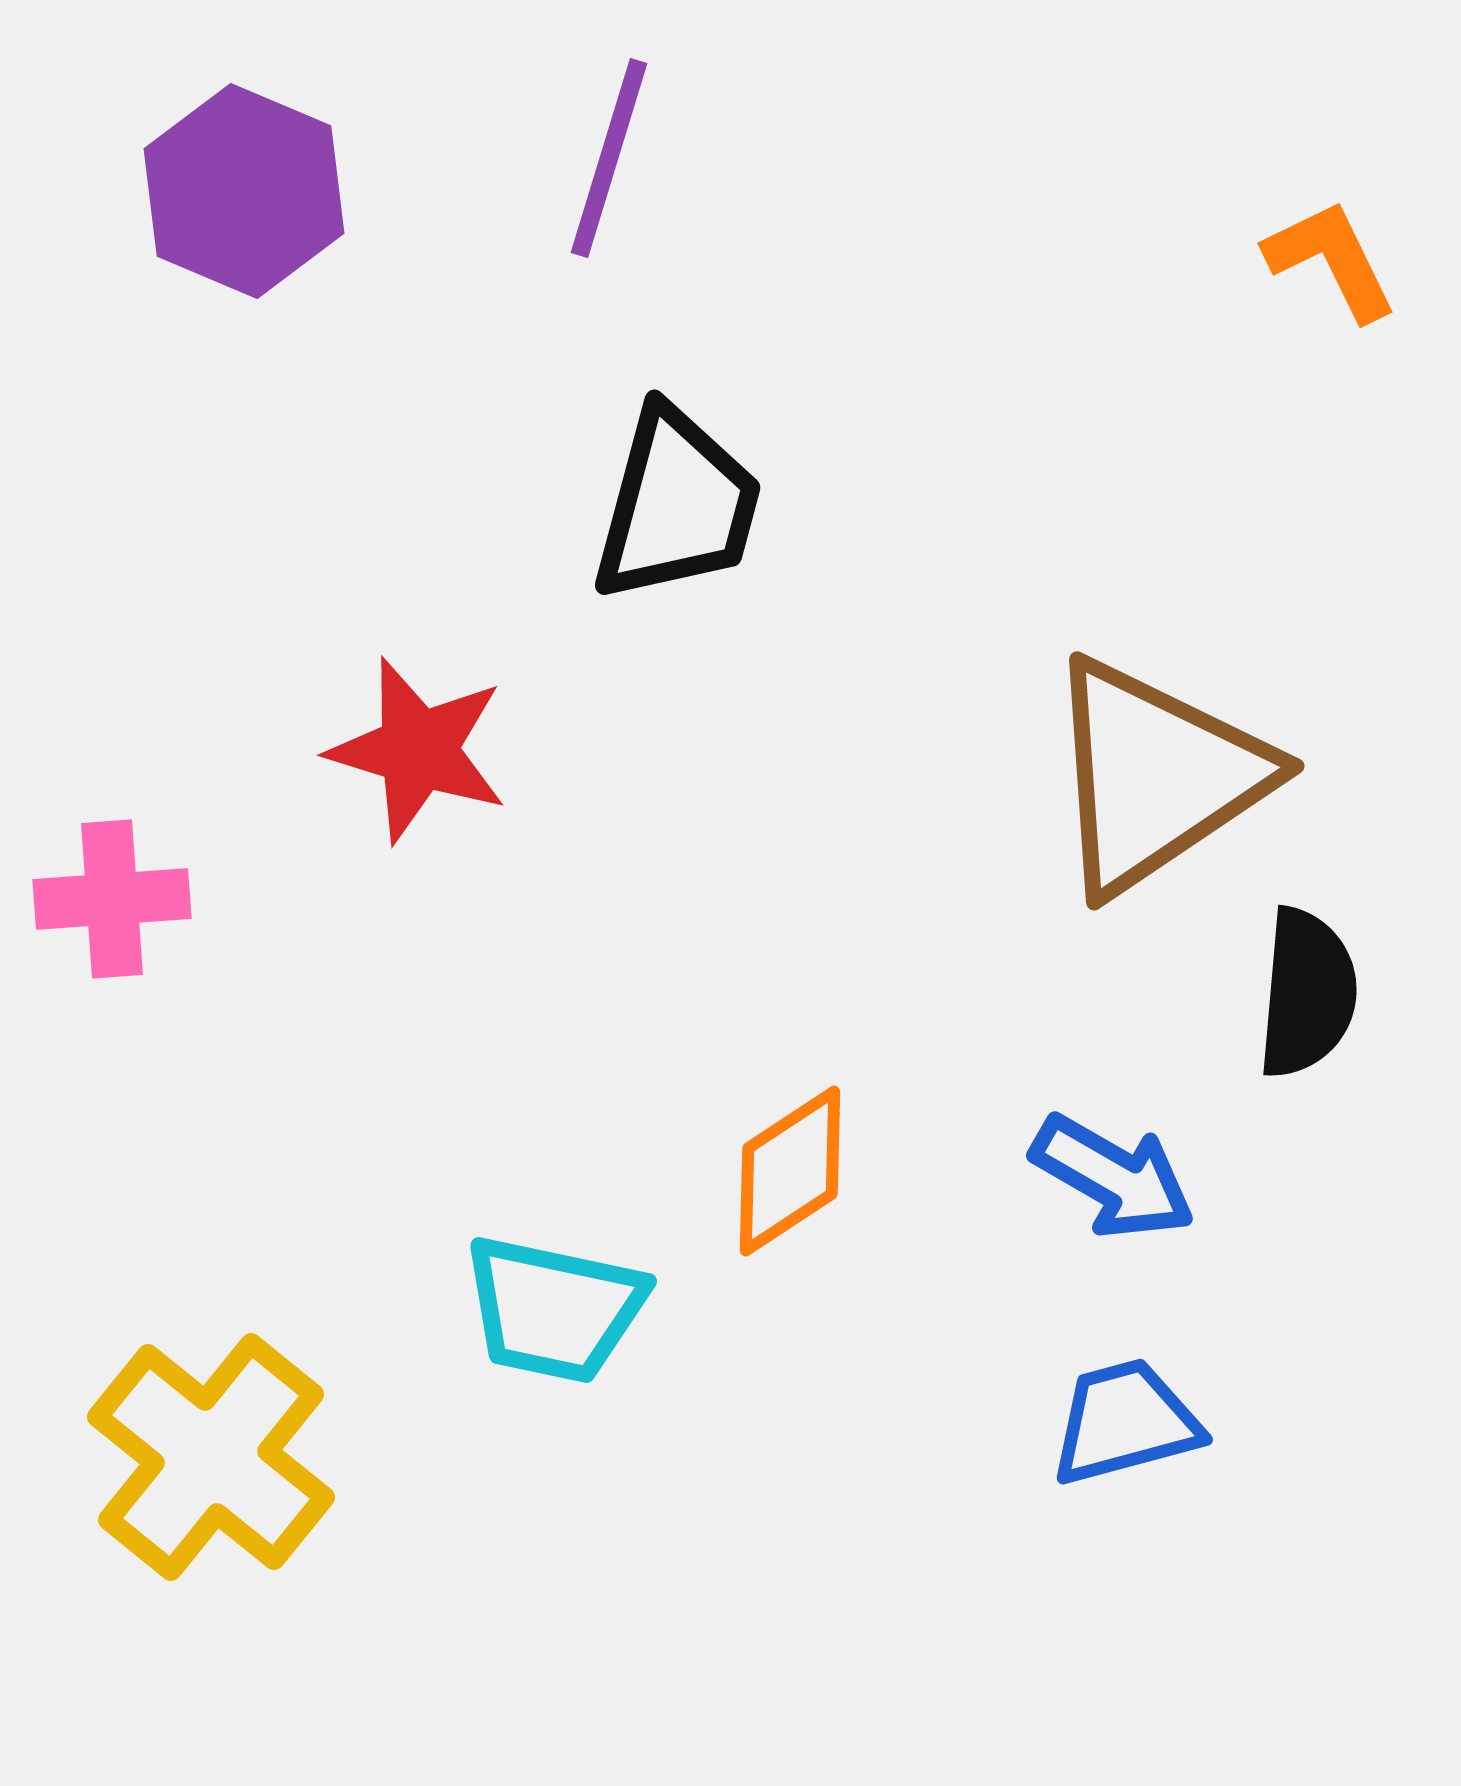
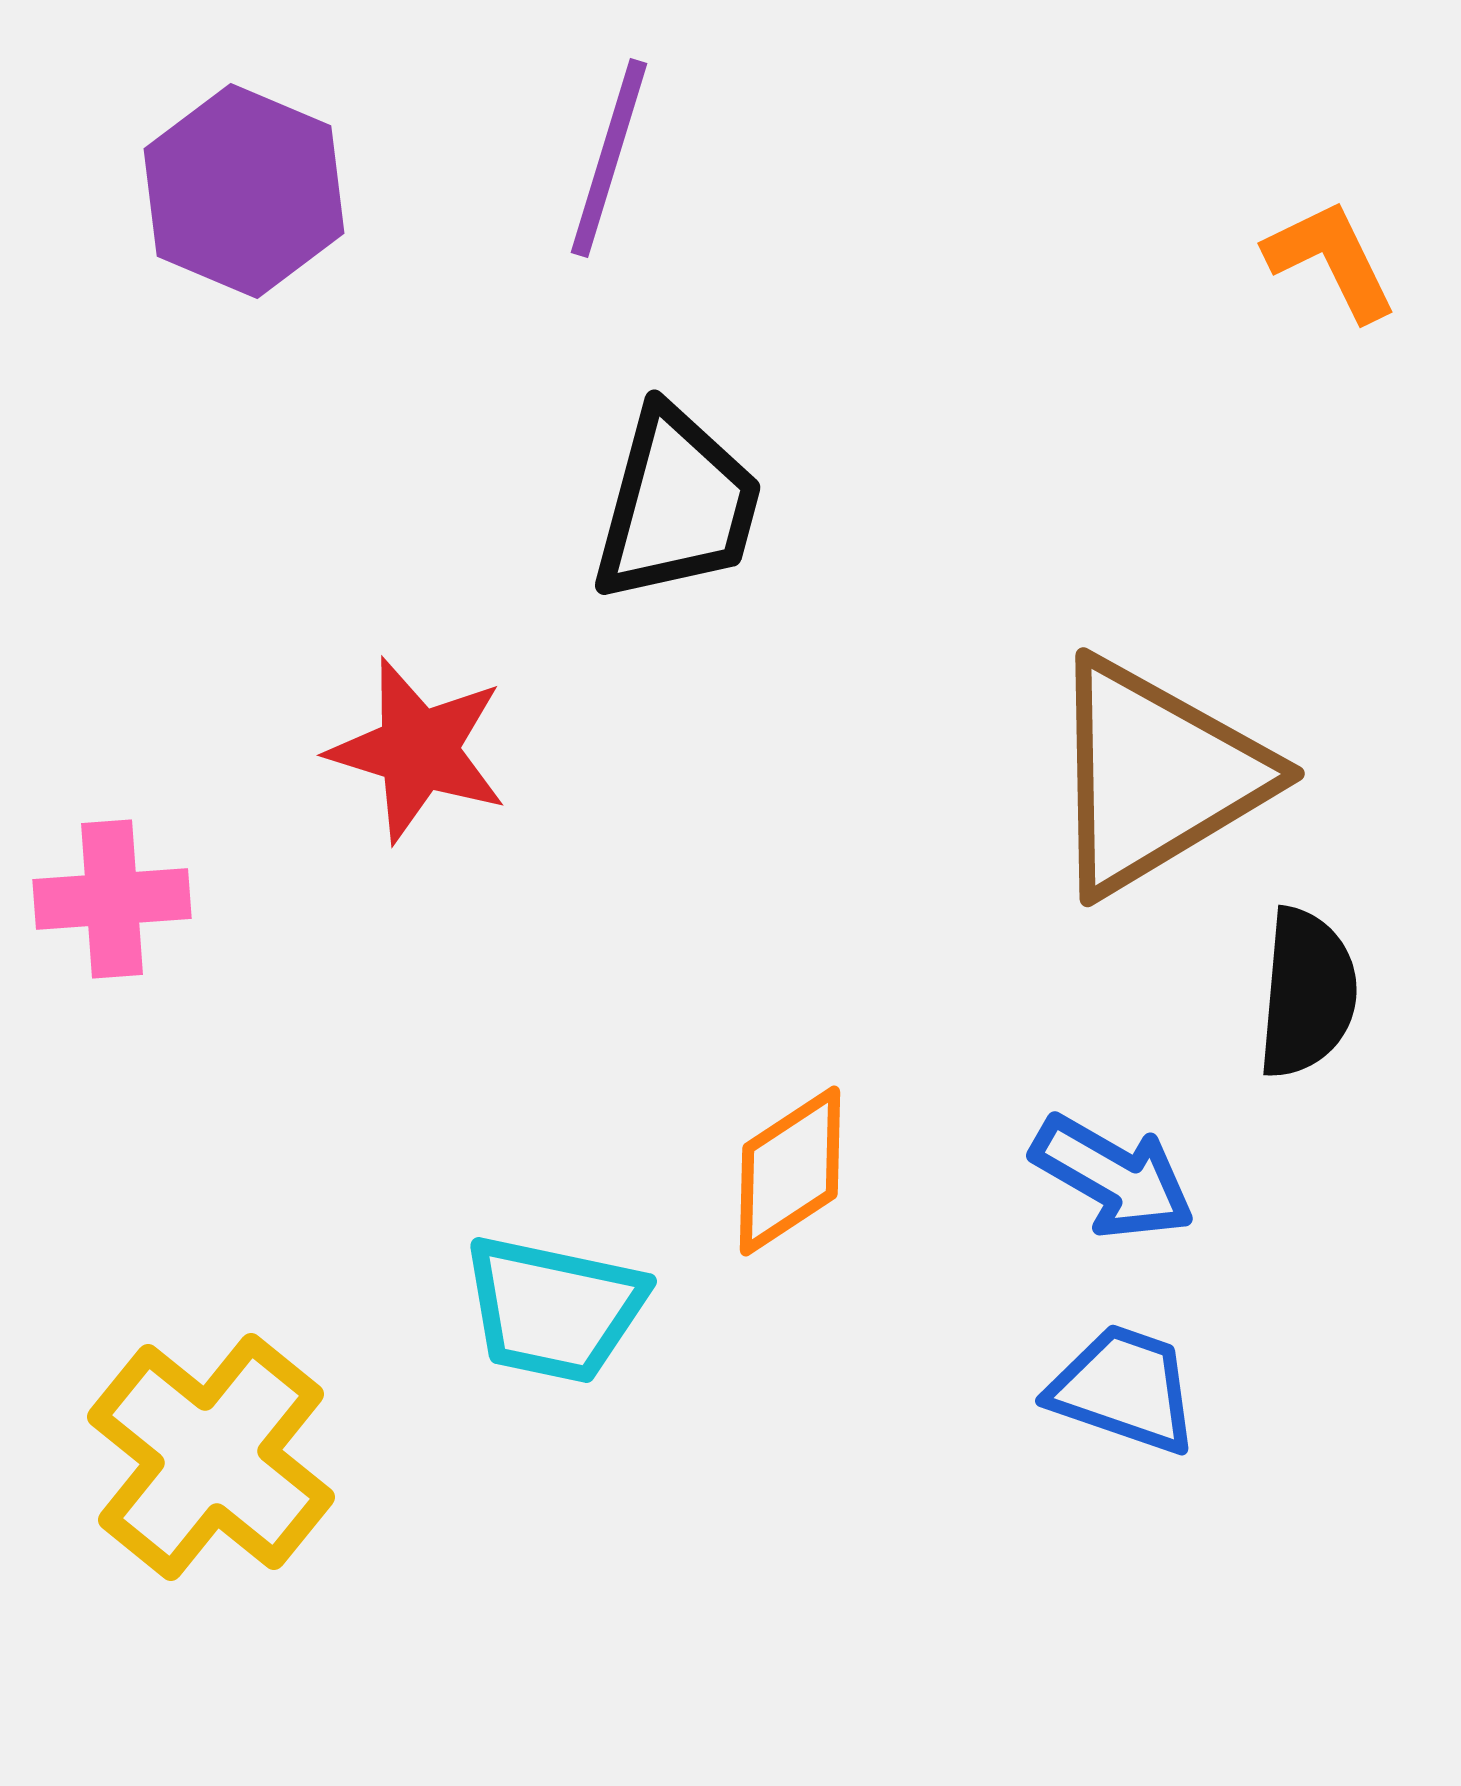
brown triangle: rotated 3 degrees clockwise
blue trapezoid: moved 1 px left, 33 px up; rotated 34 degrees clockwise
